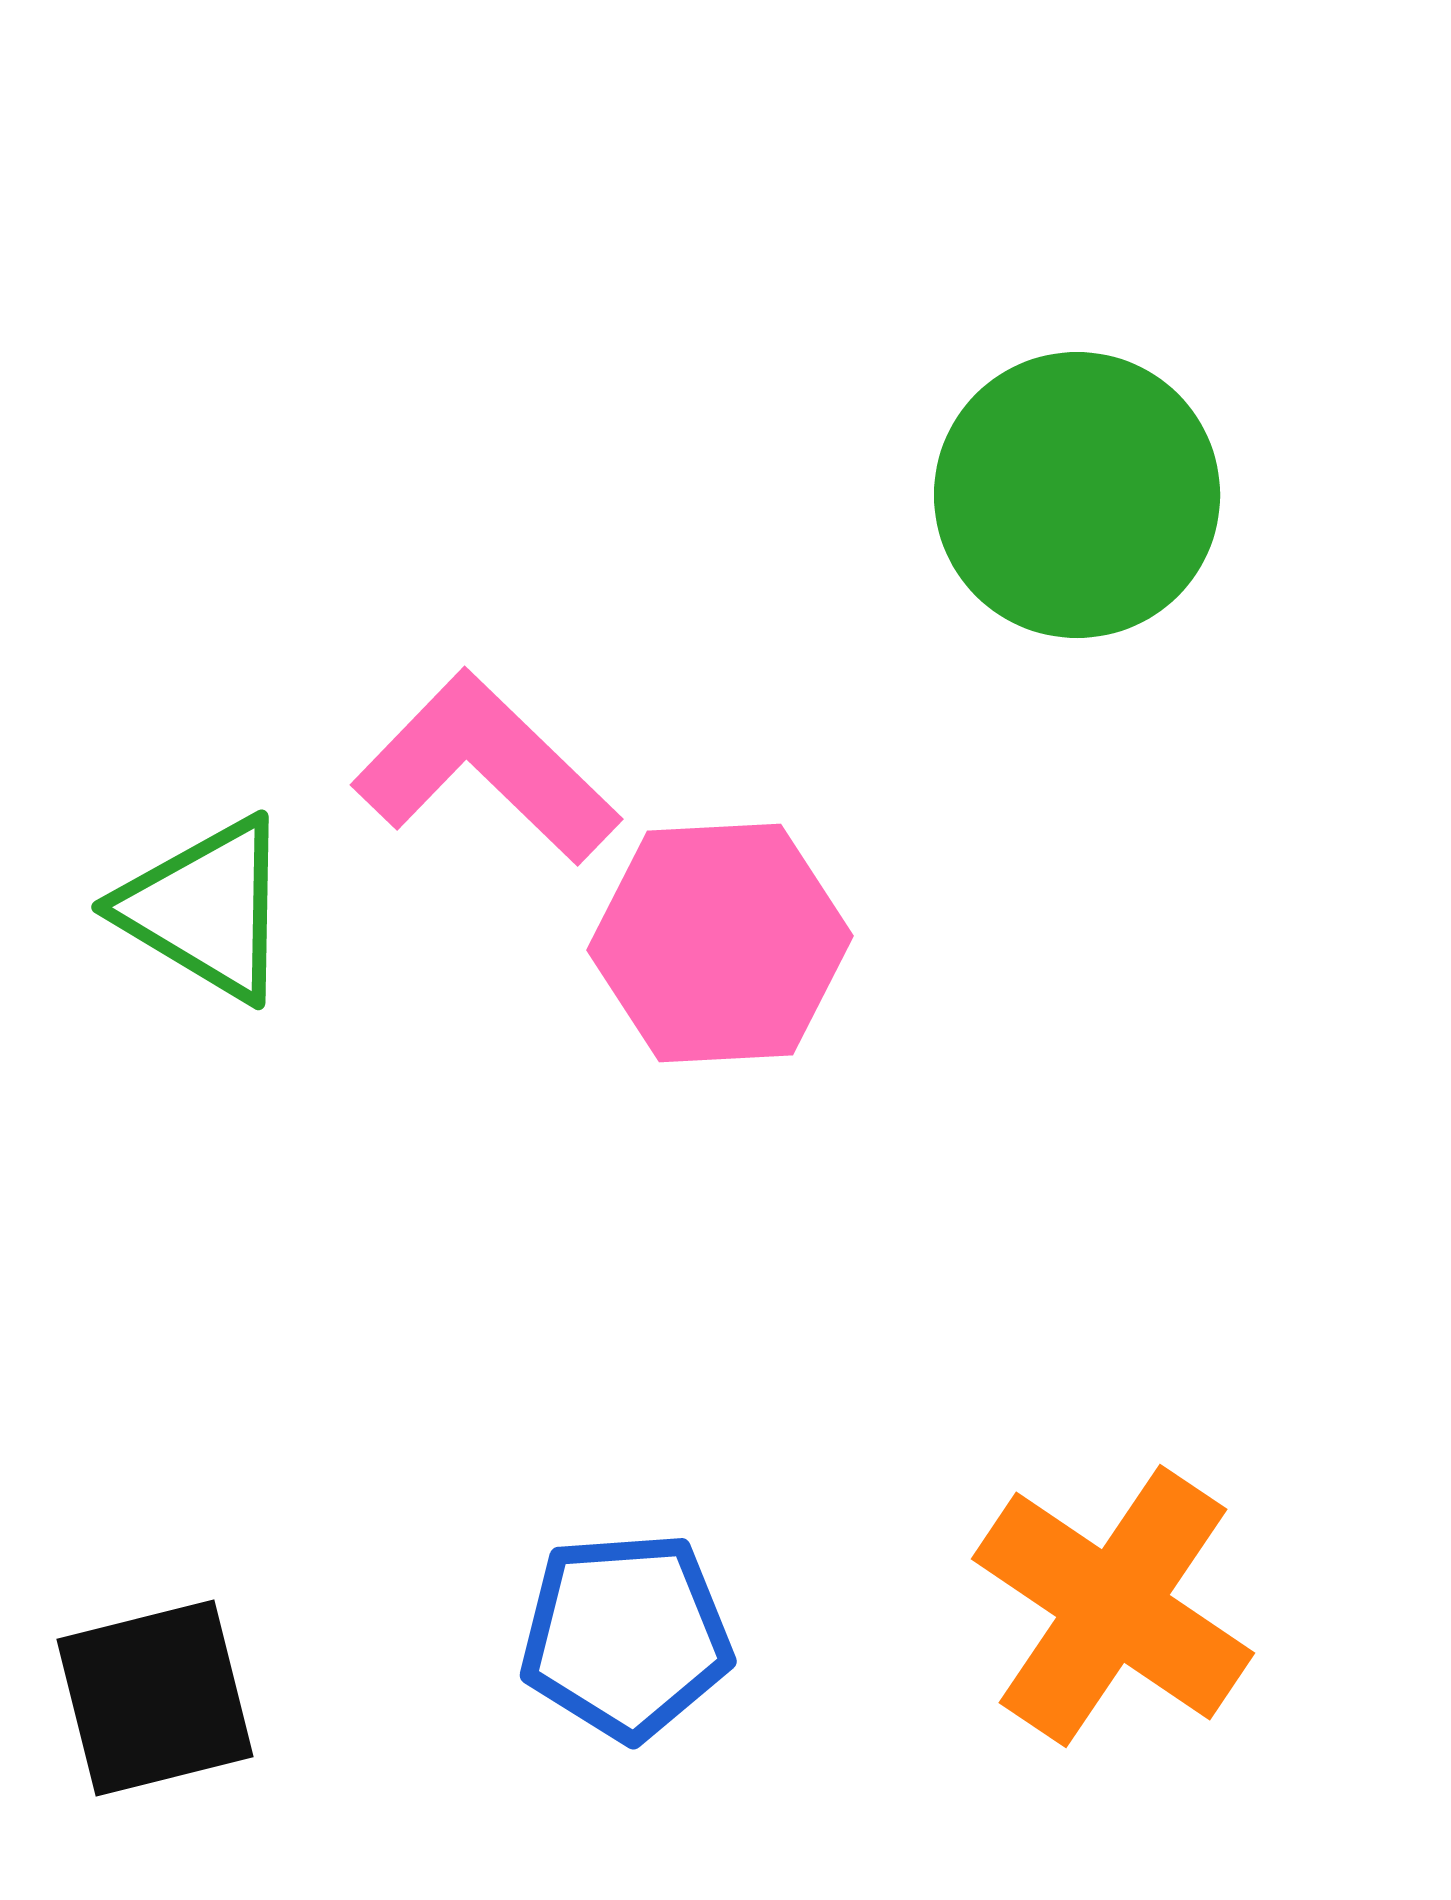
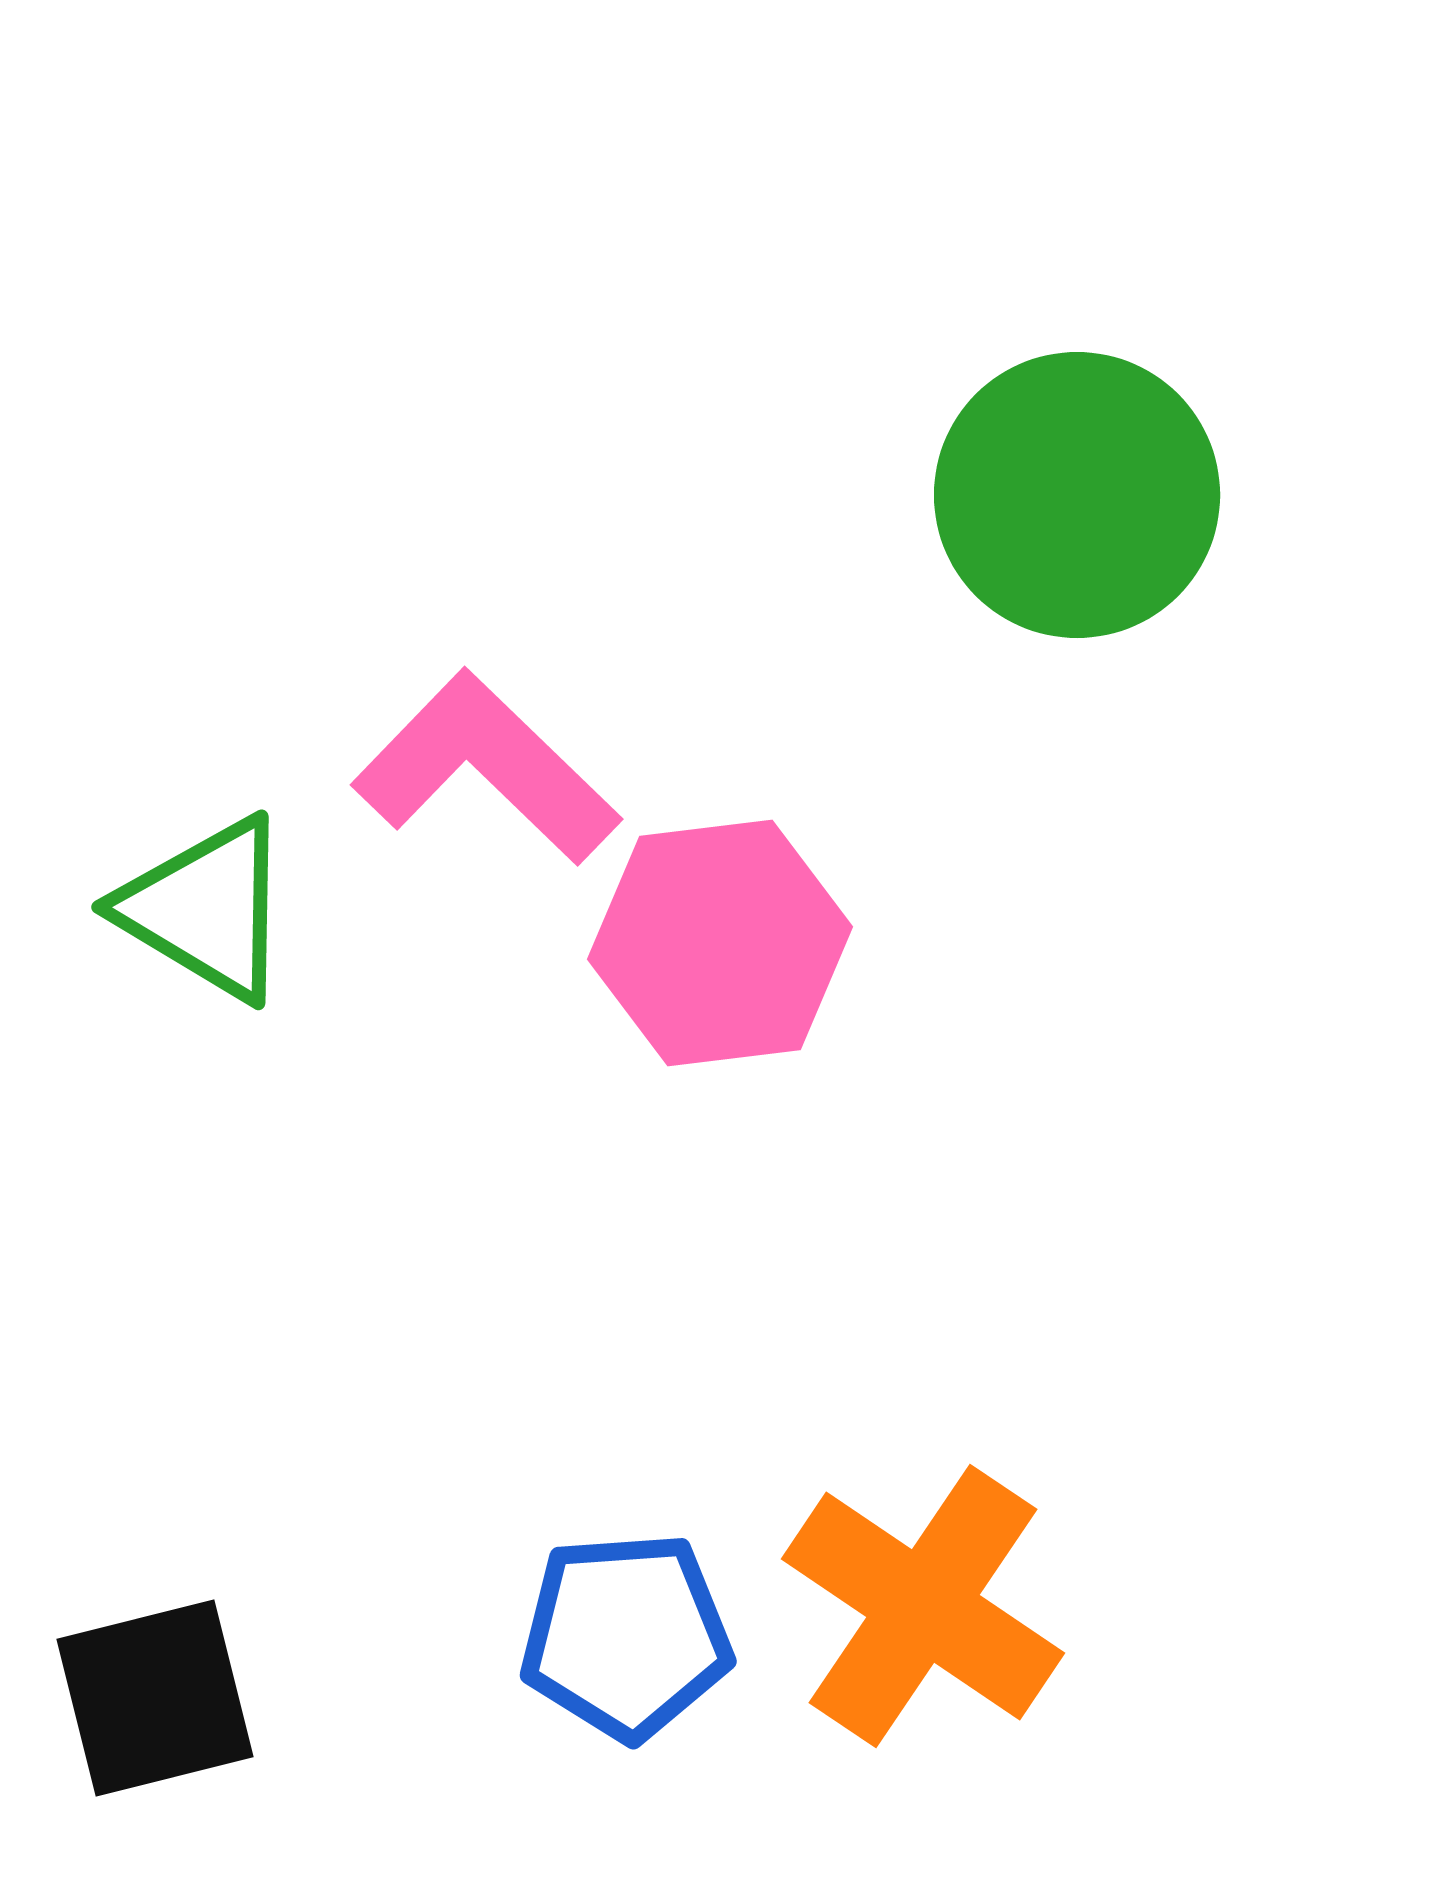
pink hexagon: rotated 4 degrees counterclockwise
orange cross: moved 190 px left
